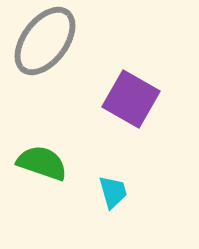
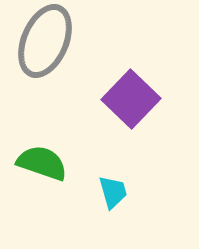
gray ellipse: rotated 14 degrees counterclockwise
purple square: rotated 14 degrees clockwise
